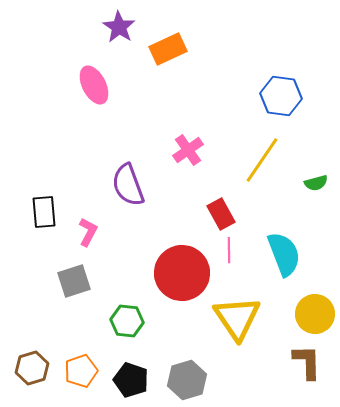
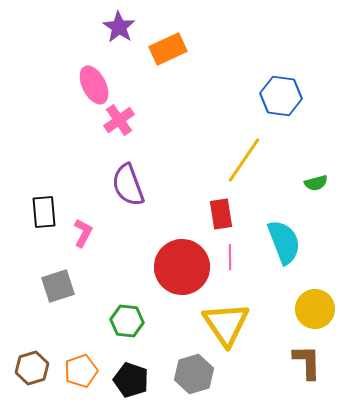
pink cross: moved 69 px left, 30 px up
yellow line: moved 18 px left
red rectangle: rotated 20 degrees clockwise
pink L-shape: moved 5 px left, 1 px down
pink line: moved 1 px right, 7 px down
cyan semicircle: moved 12 px up
red circle: moved 6 px up
gray square: moved 16 px left, 5 px down
yellow circle: moved 5 px up
yellow triangle: moved 11 px left, 6 px down
gray hexagon: moved 7 px right, 6 px up
